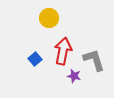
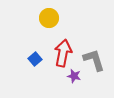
red arrow: moved 2 px down
